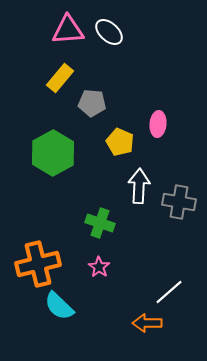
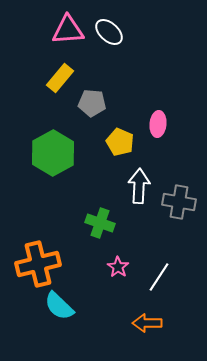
pink star: moved 19 px right
white line: moved 10 px left, 15 px up; rotated 16 degrees counterclockwise
